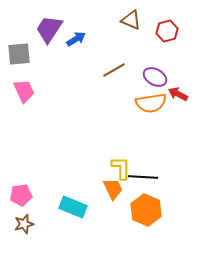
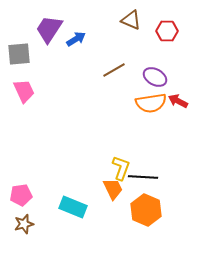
red hexagon: rotated 15 degrees clockwise
red arrow: moved 7 px down
yellow L-shape: rotated 20 degrees clockwise
